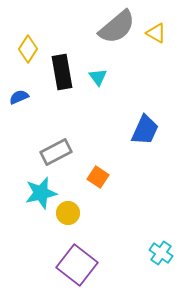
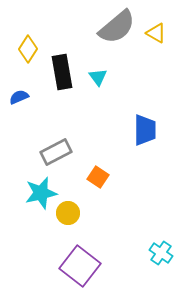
blue trapezoid: rotated 24 degrees counterclockwise
purple square: moved 3 px right, 1 px down
